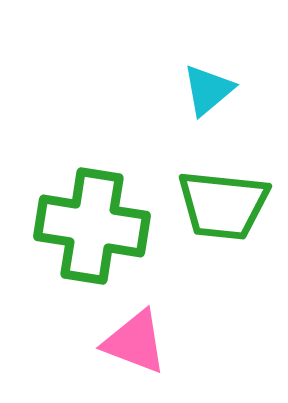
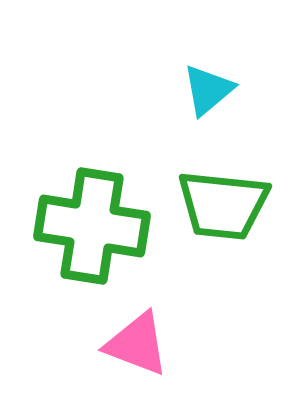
pink triangle: moved 2 px right, 2 px down
